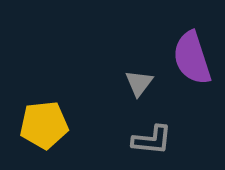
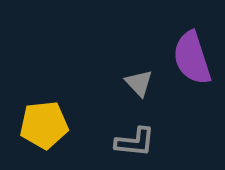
gray triangle: rotated 20 degrees counterclockwise
gray L-shape: moved 17 px left, 2 px down
